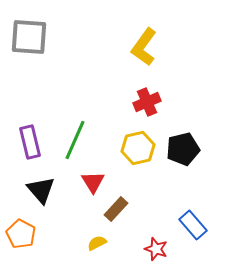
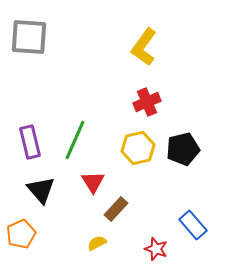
orange pentagon: rotated 20 degrees clockwise
